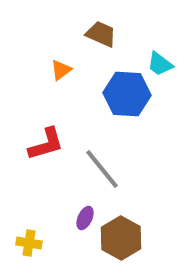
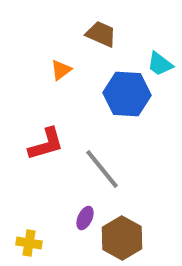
brown hexagon: moved 1 px right
